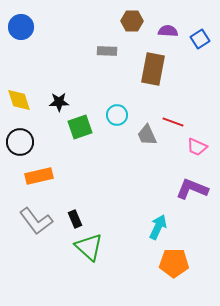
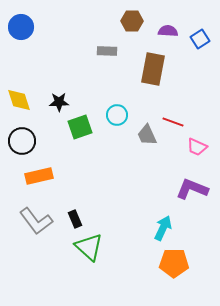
black circle: moved 2 px right, 1 px up
cyan arrow: moved 5 px right, 1 px down
